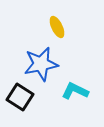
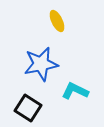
yellow ellipse: moved 6 px up
black square: moved 8 px right, 11 px down
